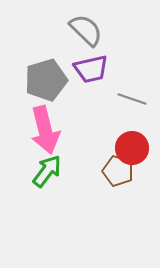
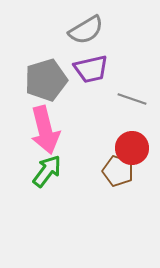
gray semicircle: rotated 105 degrees clockwise
